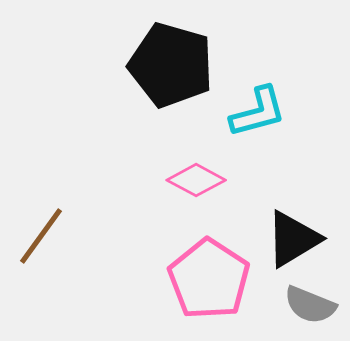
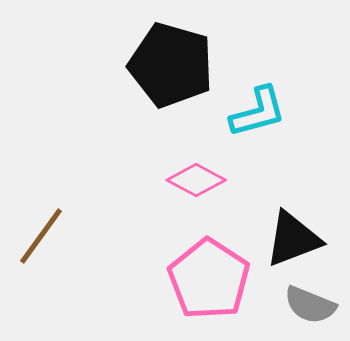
black triangle: rotated 10 degrees clockwise
